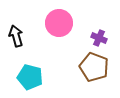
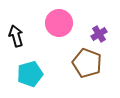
purple cross: moved 4 px up; rotated 35 degrees clockwise
brown pentagon: moved 7 px left, 4 px up
cyan pentagon: moved 3 px up; rotated 30 degrees counterclockwise
